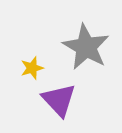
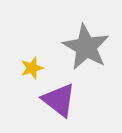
purple triangle: rotated 9 degrees counterclockwise
